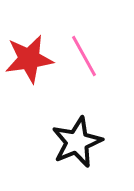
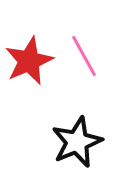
red star: moved 2 px down; rotated 15 degrees counterclockwise
